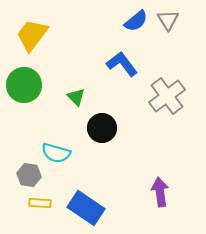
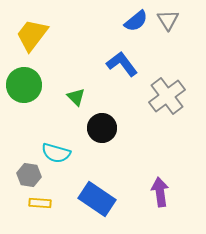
blue rectangle: moved 11 px right, 9 px up
